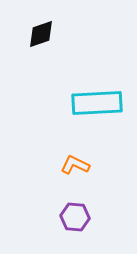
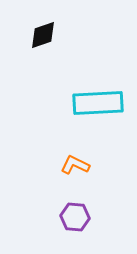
black diamond: moved 2 px right, 1 px down
cyan rectangle: moved 1 px right
